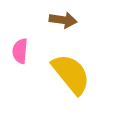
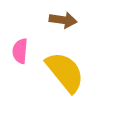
yellow semicircle: moved 6 px left, 2 px up
